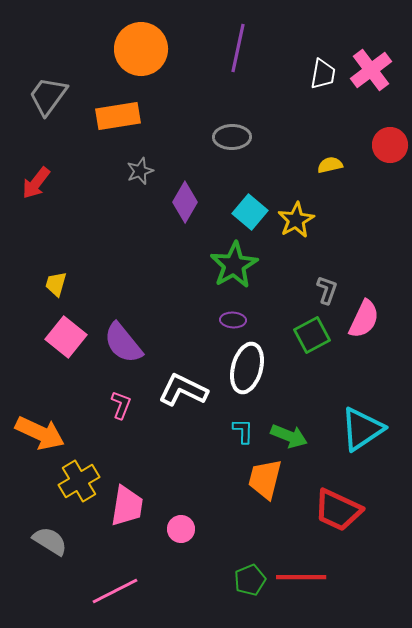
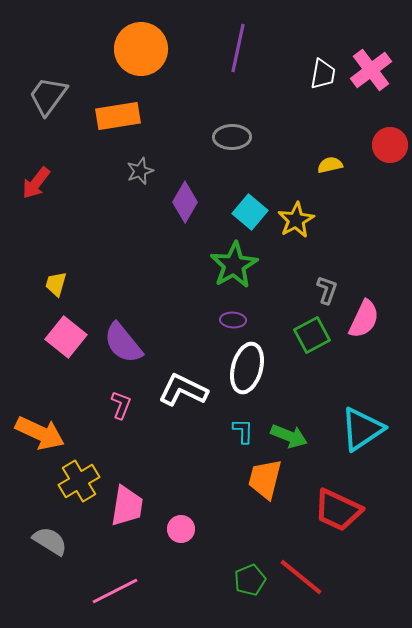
red line: rotated 39 degrees clockwise
